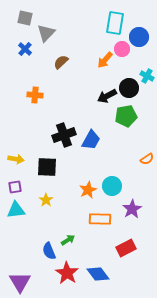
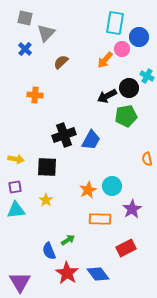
orange semicircle: rotated 112 degrees clockwise
